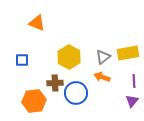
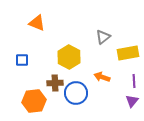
gray triangle: moved 20 px up
